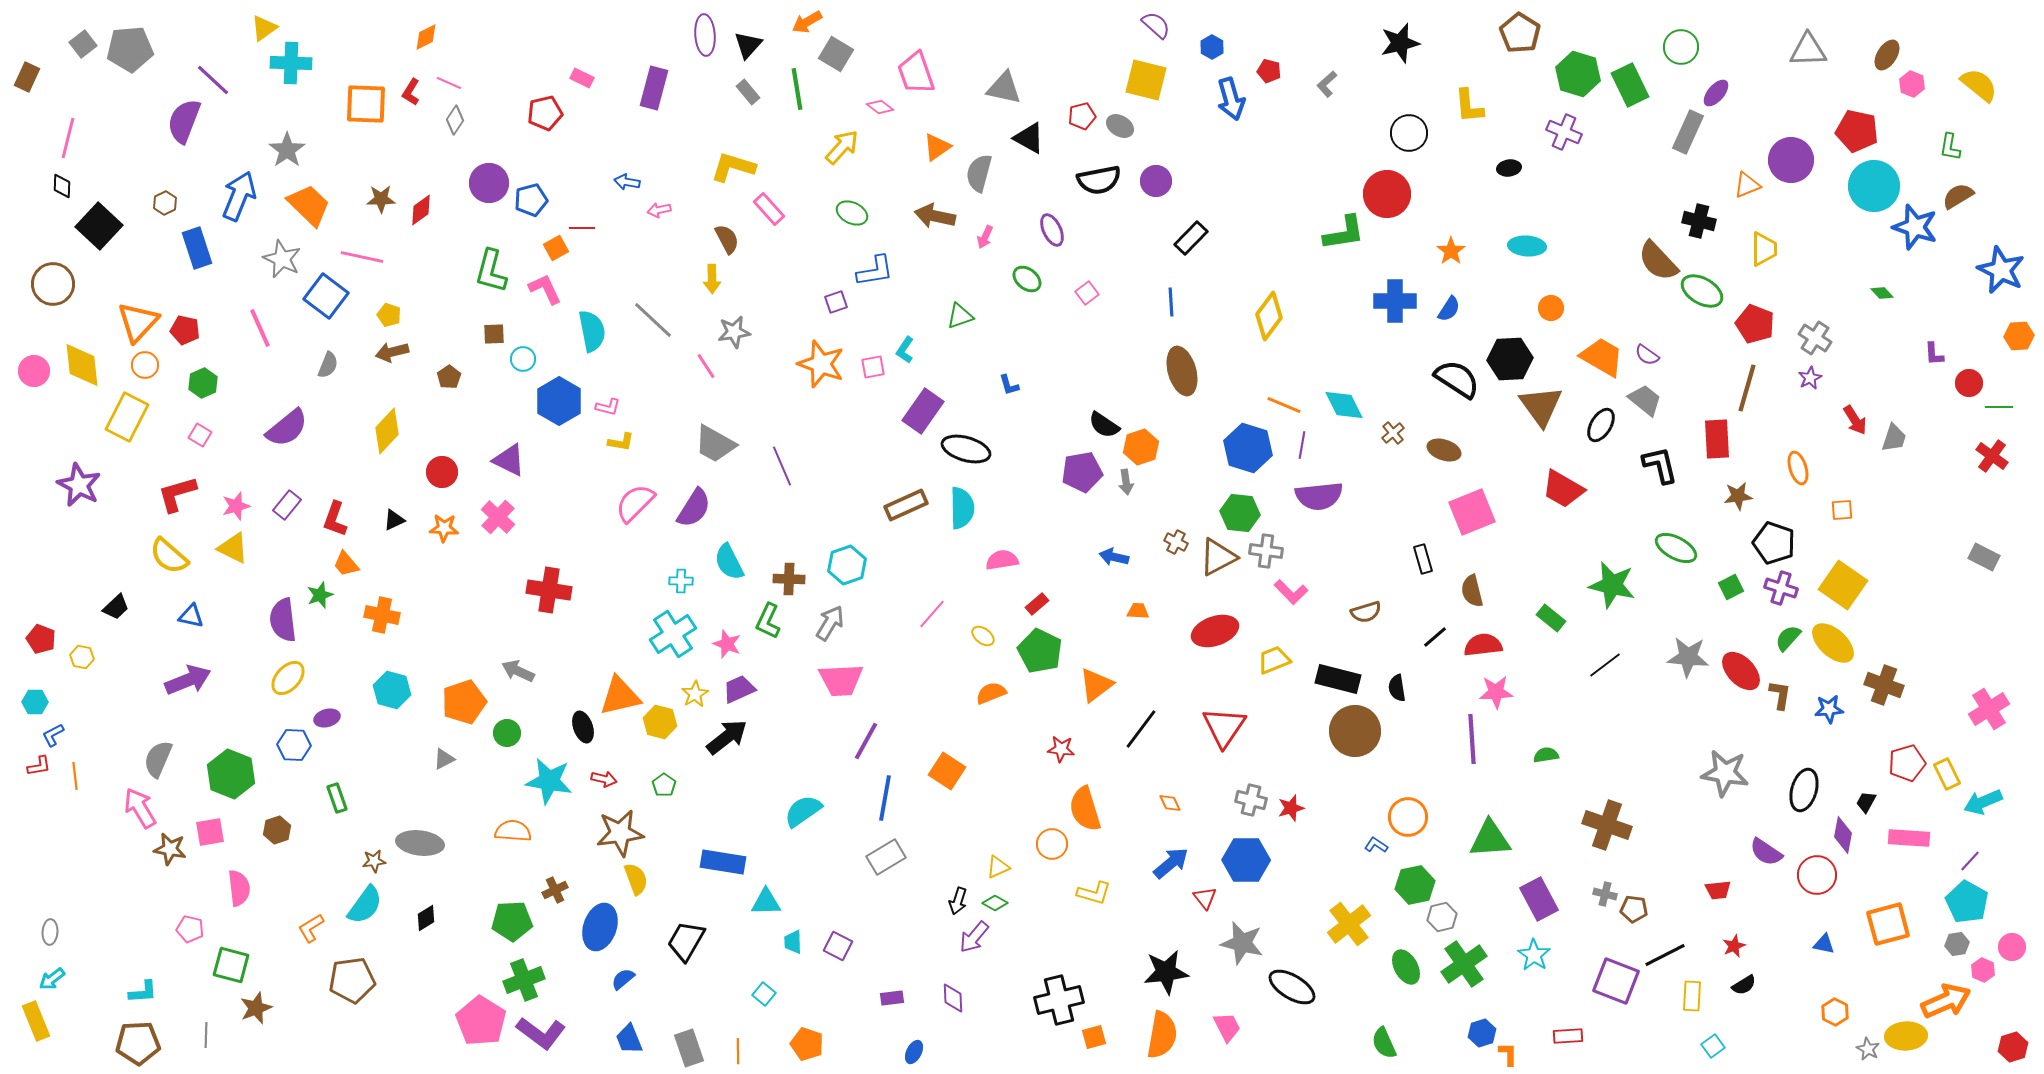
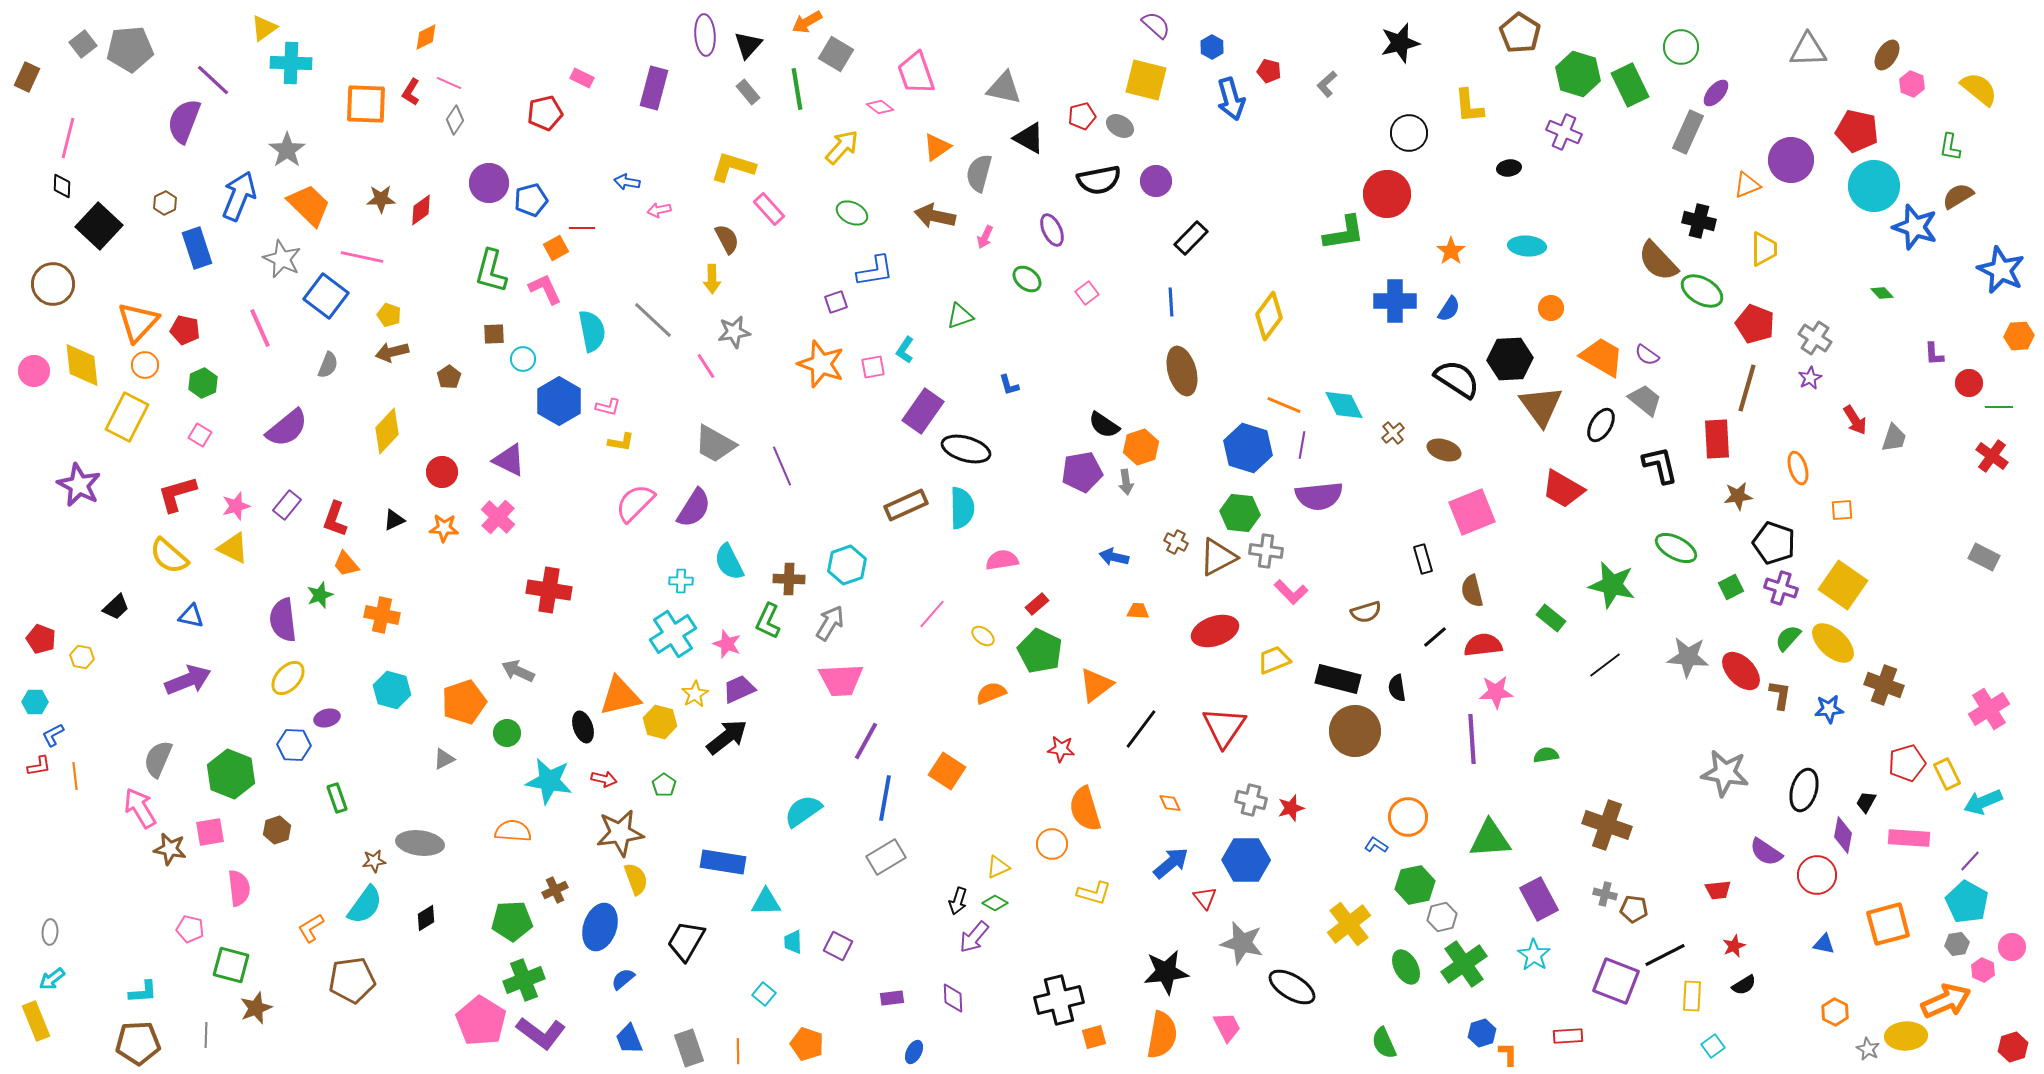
yellow semicircle at (1979, 85): moved 4 px down
